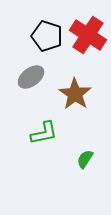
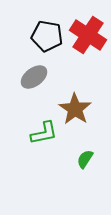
black pentagon: rotated 8 degrees counterclockwise
gray ellipse: moved 3 px right
brown star: moved 15 px down
